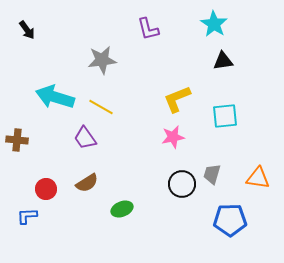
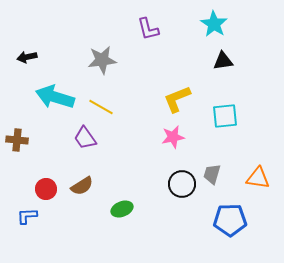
black arrow: moved 27 px down; rotated 114 degrees clockwise
brown semicircle: moved 5 px left, 3 px down
